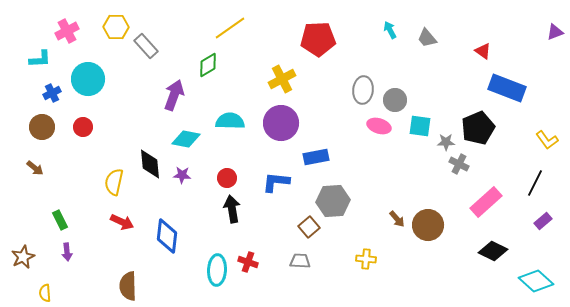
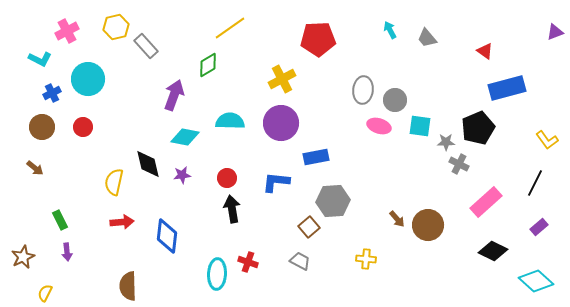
yellow hexagon at (116, 27): rotated 15 degrees counterclockwise
red triangle at (483, 51): moved 2 px right
cyan L-shape at (40, 59): rotated 30 degrees clockwise
blue rectangle at (507, 88): rotated 36 degrees counterclockwise
cyan diamond at (186, 139): moved 1 px left, 2 px up
black diamond at (150, 164): moved 2 px left; rotated 8 degrees counterclockwise
purple star at (182, 175): rotated 12 degrees counterclockwise
purple rectangle at (543, 221): moved 4 px left, 6 px down
red arrow at (122, 222): rotated 30 degrees counterclockwise
gray trapezoid at (300, 261): rotated 25 degrees clockwise
cyan ellipse at (217, 270): moved 4 px down
yellow semicircle at (45, 293): rotated 30 degrees clockwise
